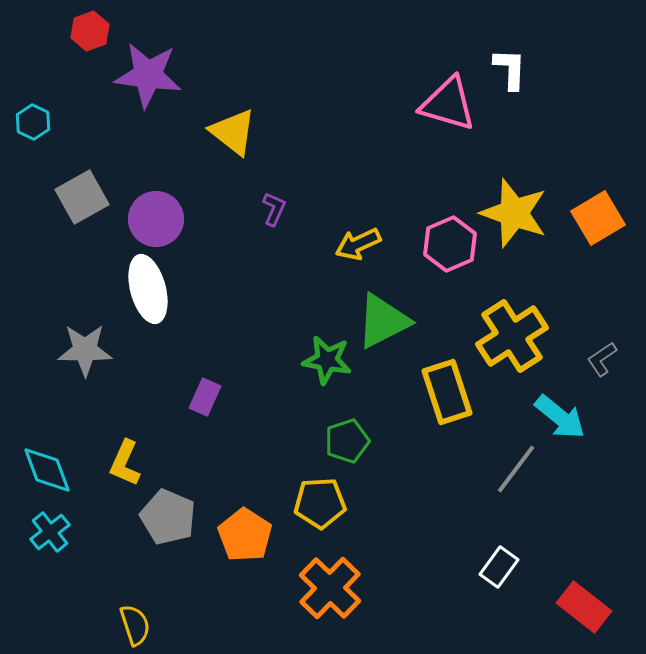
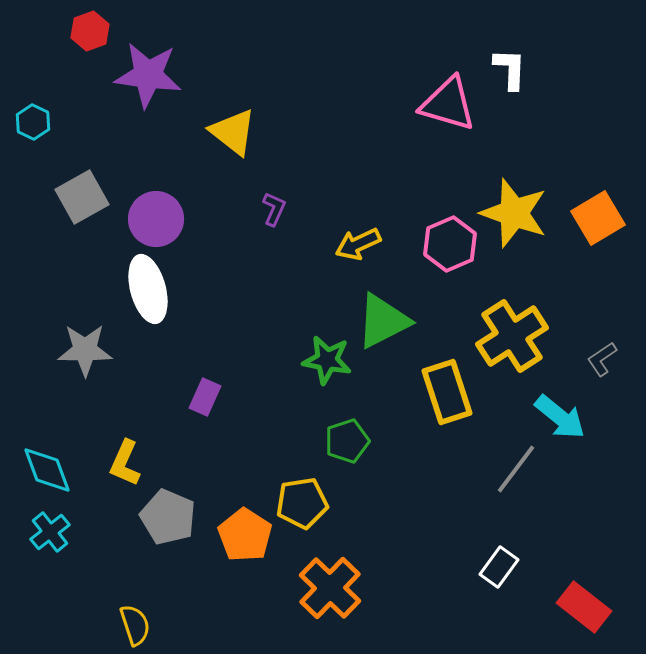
yellow pentagon: moved 18 px left; rotated 6 degrees counterclockwise
